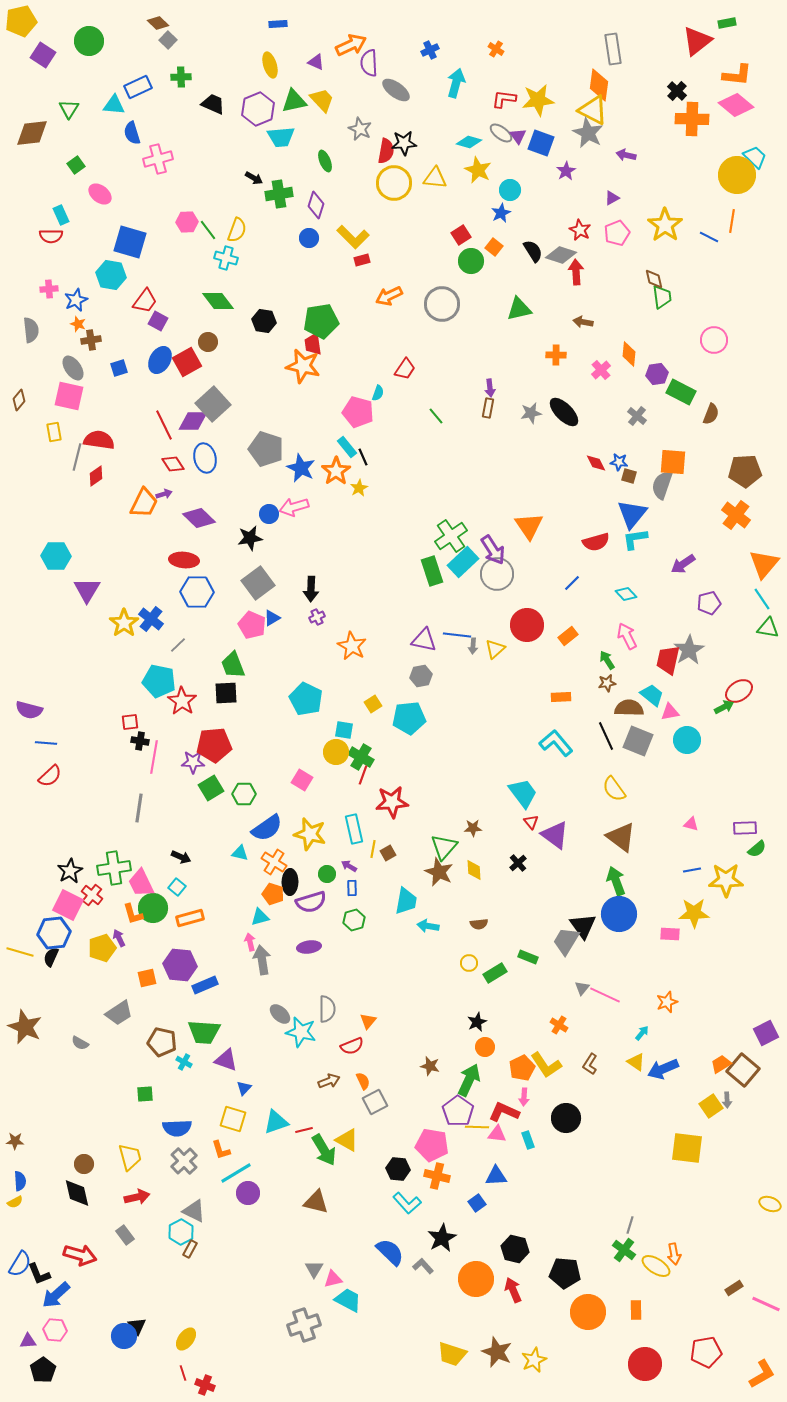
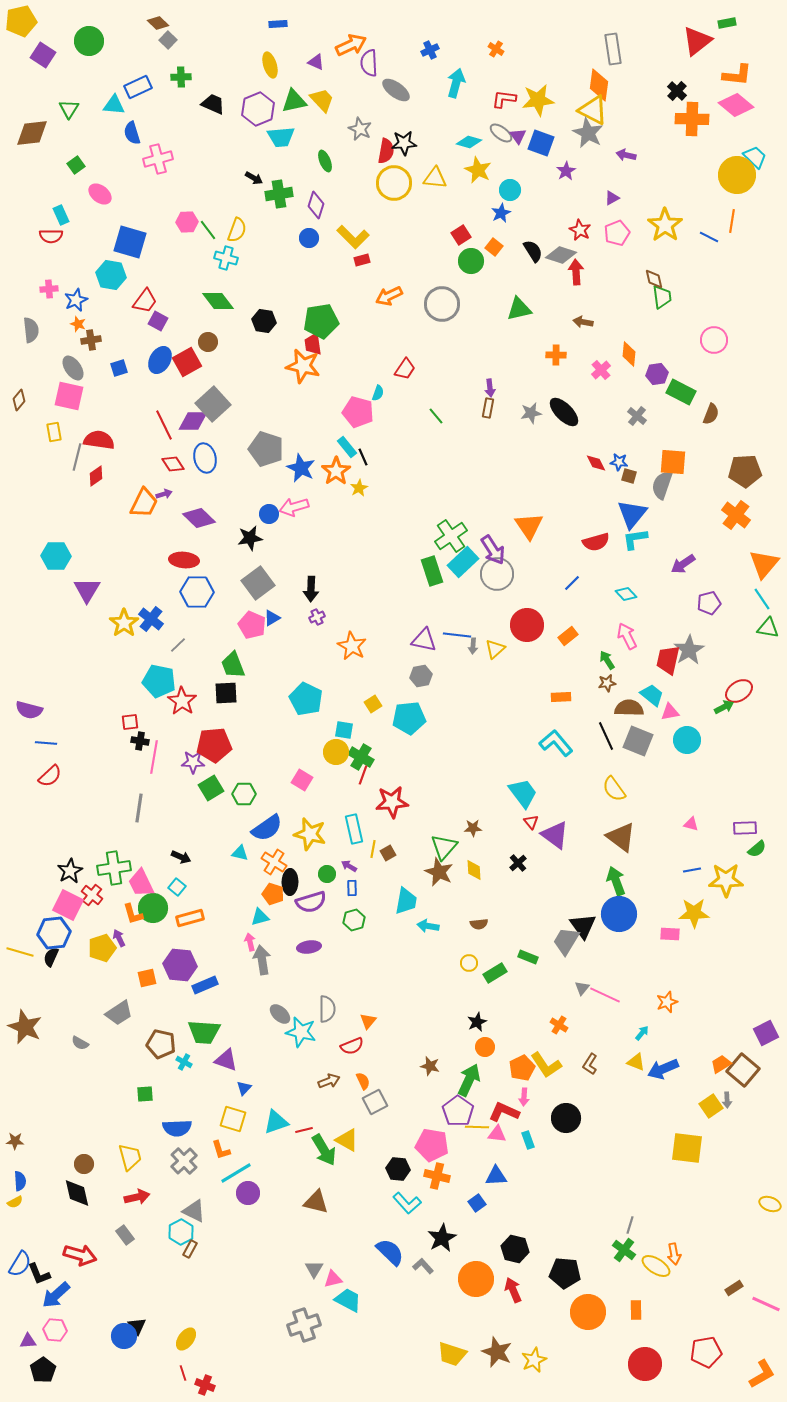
brown pentagon at (162, 1042): moved 1 px left, 2 px down
yellow triangle at (636, 1062): rotated 12 degrees counterclockwise
